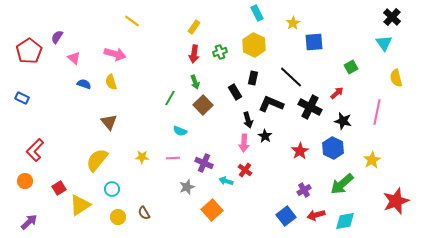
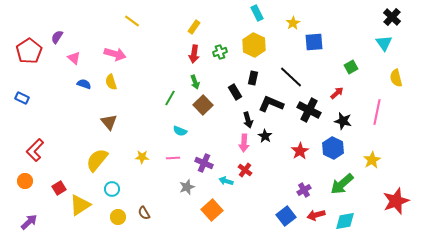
black cross at (310, 107): moved 1 px left, 3 px down
